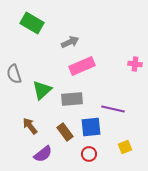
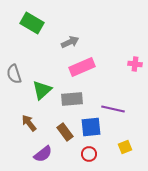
pink rectangle: moved 1 px down
brown arrow: moved 1 px left, 3 px up
